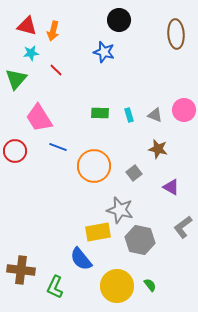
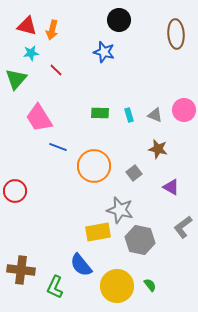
orange arrow: moved 1 px left, 1 px up
red circle: moved 40 px down
blue semicircle: moved 6 px down
